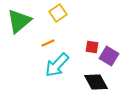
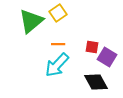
green triangle: moved 12 px right
orange line: moved 10 px right, 1 px down; rotated 24 degrees clockwise
purple square: moved 2 px left, 1 px down
